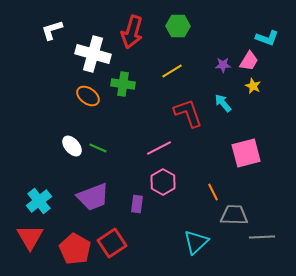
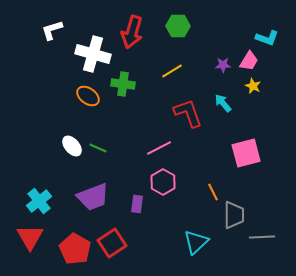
gray trapezoid: rotated 88 degrees clockwise
